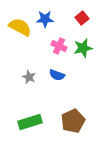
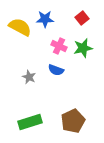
blue semicircle: moved 1 px left, 5 px up
